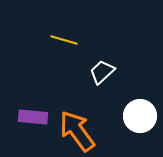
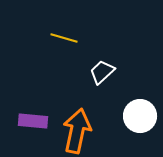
yellow line: moved 2 px up
purple rectangle: moved 4 px down
orange arrow: rotated 48 degrees clockwise
